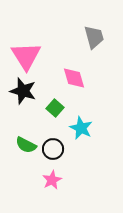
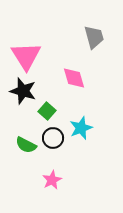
green square: moved 8 px left, 3 px down
cyan star: rotated 25 degrees clockwise
black circle: moved 11 px up
